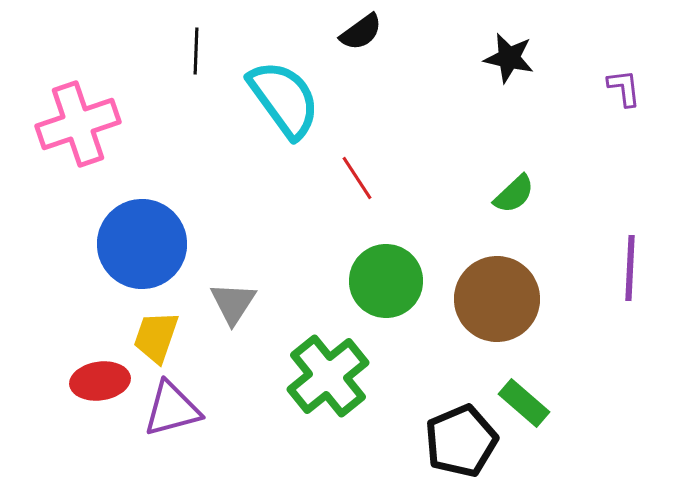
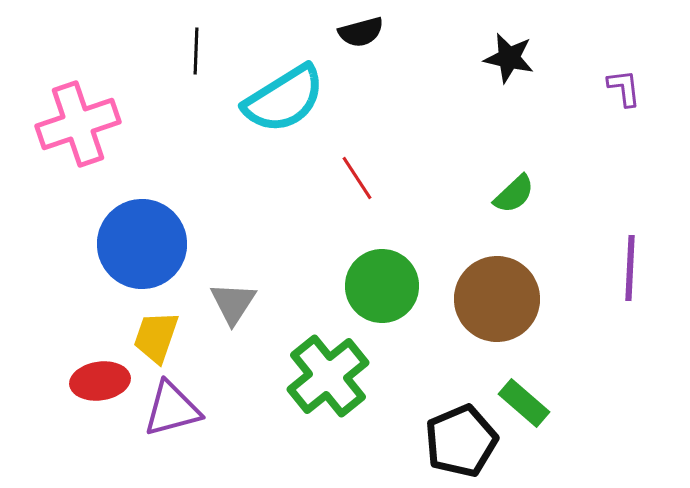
black semicircle: rotated 21 degrees clockwise
cyan semicircle: rotated 94 degrees clockwise
green circle: moved 4 px left, 5 px down
